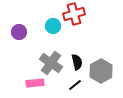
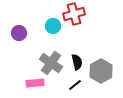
purple circle: moved 1 px down
